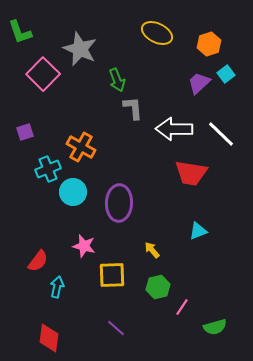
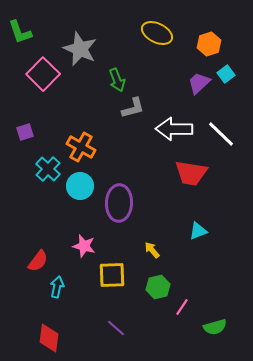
gray L-shape: rotated 80 degrees clockwise
cyan cross: rotated 25 degrees counterclockwise
cyan circle: moved 7 px right, 6 px up
